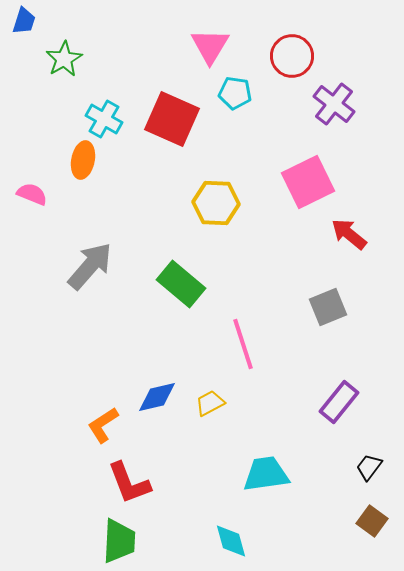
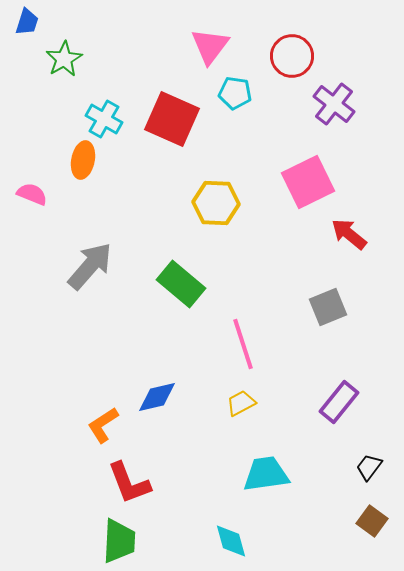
blue trapezoid: moved 3 px right, 1 px down
pink triangle: rotated 6 degrees clockwise
yellow trapezoid: moved 31 px right
